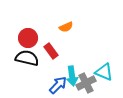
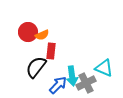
orange semicircle: moved 24 px left, 8 px down
red circle: moved 6 px up
red rectangle: rotated 42 degrees clockwise
black semicircle: moved 9 px right, 9 px down; rotated 65 degrees counterclockwise
cyan triangle: moved 4 px up
